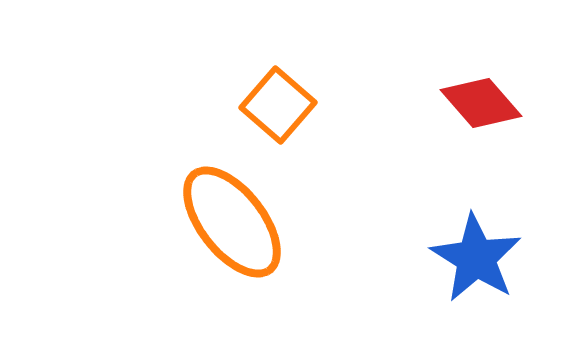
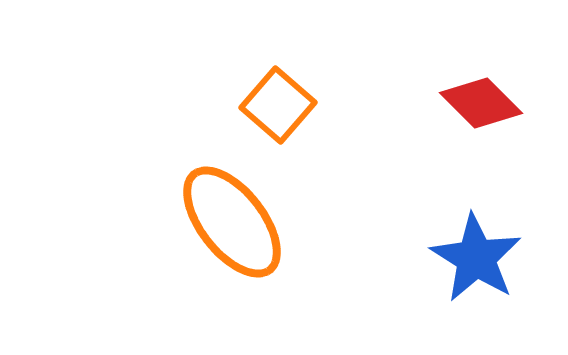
red diamond: rotated 4 degrees counterclockwise
